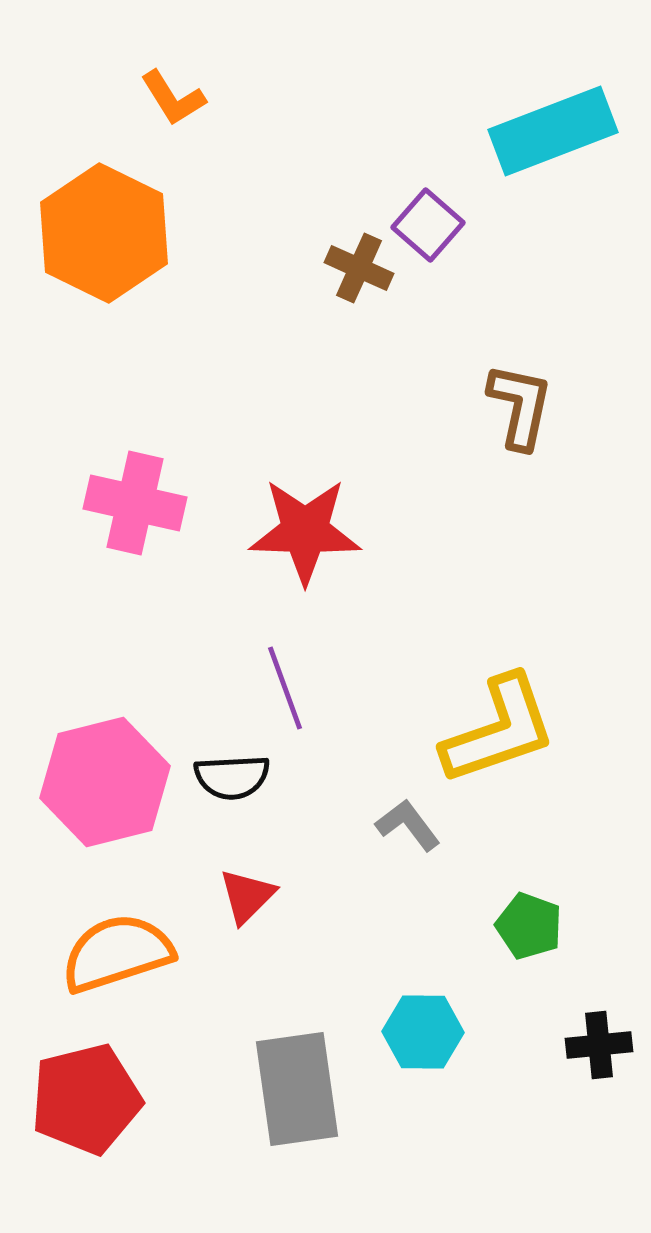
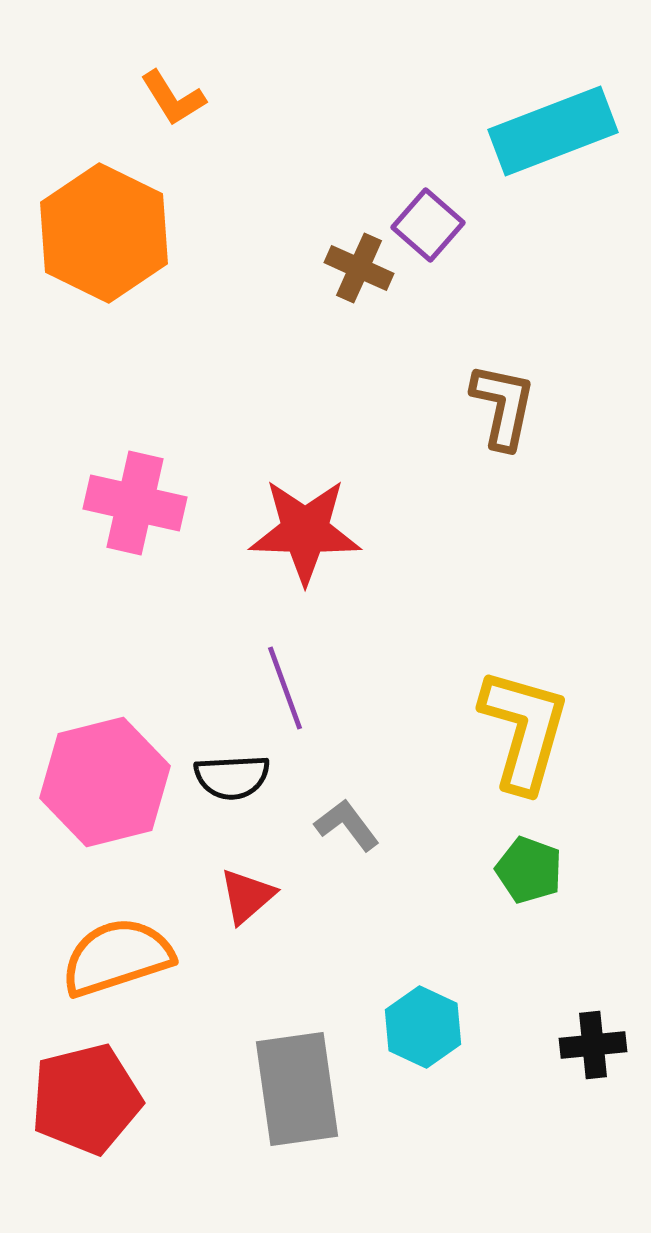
brown L-shape: moved 17 px left
yellow L-shape: moved 25 px right; rotated 55 degrees counterclockwise
gray L-shape: moved 61 px left
red triangle: rotated 4 degrees clockwise
green pentagon: moved 56 px up
orange semicircle: moved 4 px down
cyan hexagon: moved 5 px up; rotated 24 degrees clockwise
black cross: moved 6 px left
